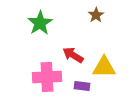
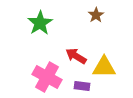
red arrow: moved 3 px right, 1 px down
pink cross: rotated 32 degrees clockwise
